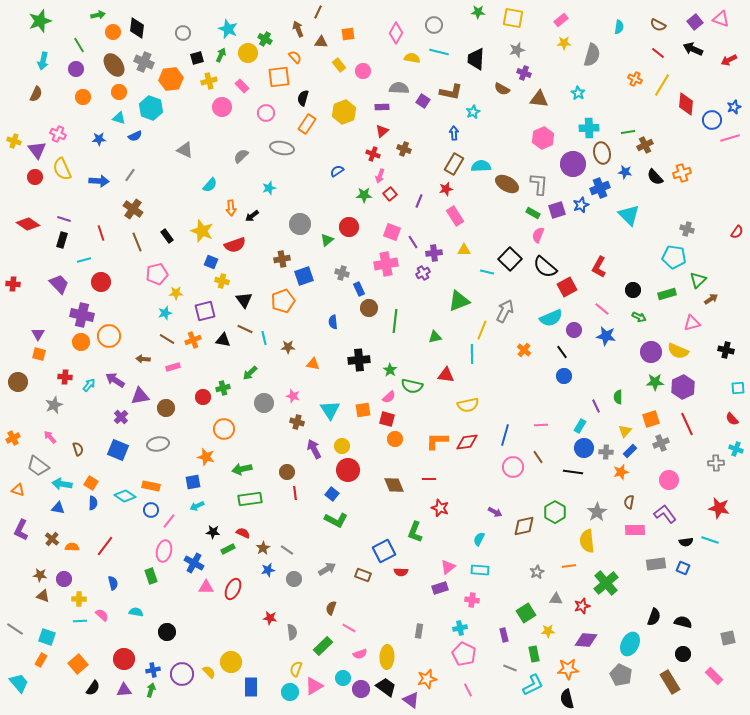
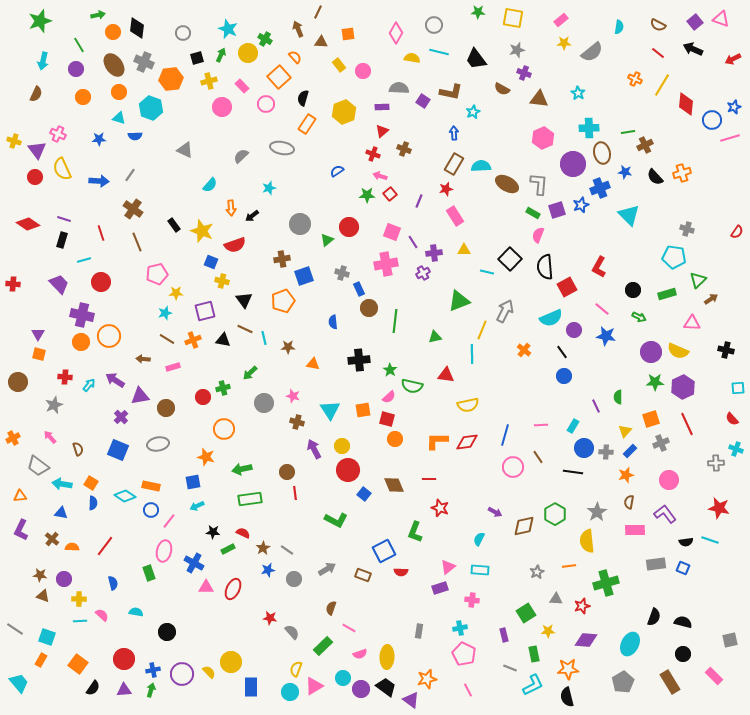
gray semicircle at (592, 55): moved 3 px up; rotated 35 degrees clockwise
black trapezoid at (476, 59): rotated 40 degrees counterclockwise
red arrow at (729, 60): moved 4 px right, 1 px up
orange square at (279, 77): rotated 35 degrees counterclockwise
pink circle at (266, 113): moved 9 px up
blue semicircle at (135, 136): rotated 24 degrees clockwise
pink arrow at (380, 176): rotated 88 degrees clockwise
green star at (364, 195): moved 3 px right
black rectangle at (167, 236): moved 7 px right, 11 px up
black semicircle at (545, 267): rotated 45 degrees clockwise
pink triangle at (692, 323): rotated 18 degrees clockwise
cyan rectangle at (580, 426): moved 7 px left
orange star at (621, 472): moved 5 px right, 3 px down
orange triangle at (18, 490): moved 2 px right, 6 px down; rotated 24 degrees counterclockwise
blue square at (332, 494): moved 32 px right
blue triangle at (58, 508): moved 3 px right, 5 px down
green hexagon at (555, 512): moved 2 px down
green rectangle at (151, 576): moved 2 px left, 3 px up
green cross at (606, 583): rotated 25 degrees clockwise
gray semicircle at (292, 632): rotated 35 degrees counterclockwise
gray square at (728, 638): moved 2 px right, 2 px down
orange square at (78, 664): rotated 12 degrees counterclockwise
gray pentagon at (621, 675): moved 2 px right, 7 px down; rotated 15 degrees clockwise
black semicircle at (567, 699): moved 2 px up
